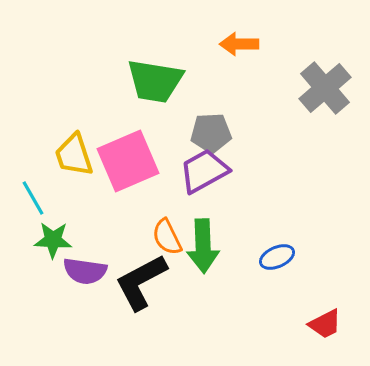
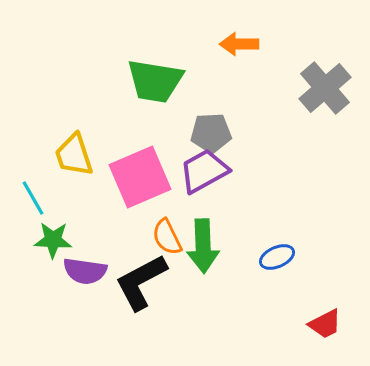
pink square: moved 12 px right, 16 px down
